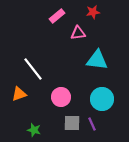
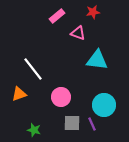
pink triangle: rotated 28 degrees clockwise
cyan circle: moved 2 px right, 6 px down
